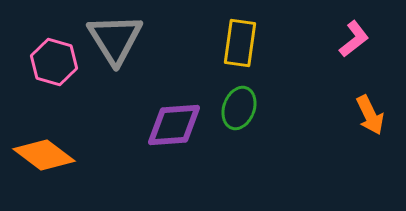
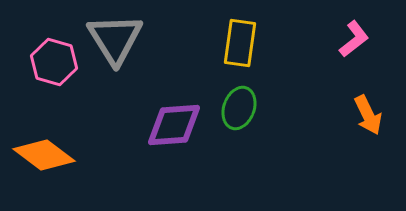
orange arrow: moved 2 px left
